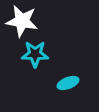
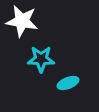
cyan star: moved 6 px right, 5 px down
